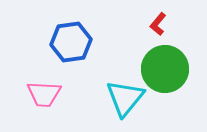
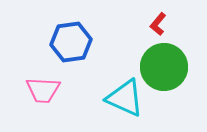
green circle: moved 1 px left, 2 px up
pink trapezoid: moved 1 px left, 4 px up
cyan triangle: rotated 45 degrees counterclockwise
